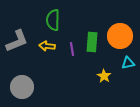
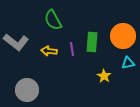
green semicircle: rotated 30 degrees counterclockwise
orange circle: moved 3 px right
gray L-shape: moved 1 px left, 1 px down; rotated 60 degrees clockwise
yellow arrow: moved 2 px right, 5 px down
gray circle: moved 5 px right, 3 px down
